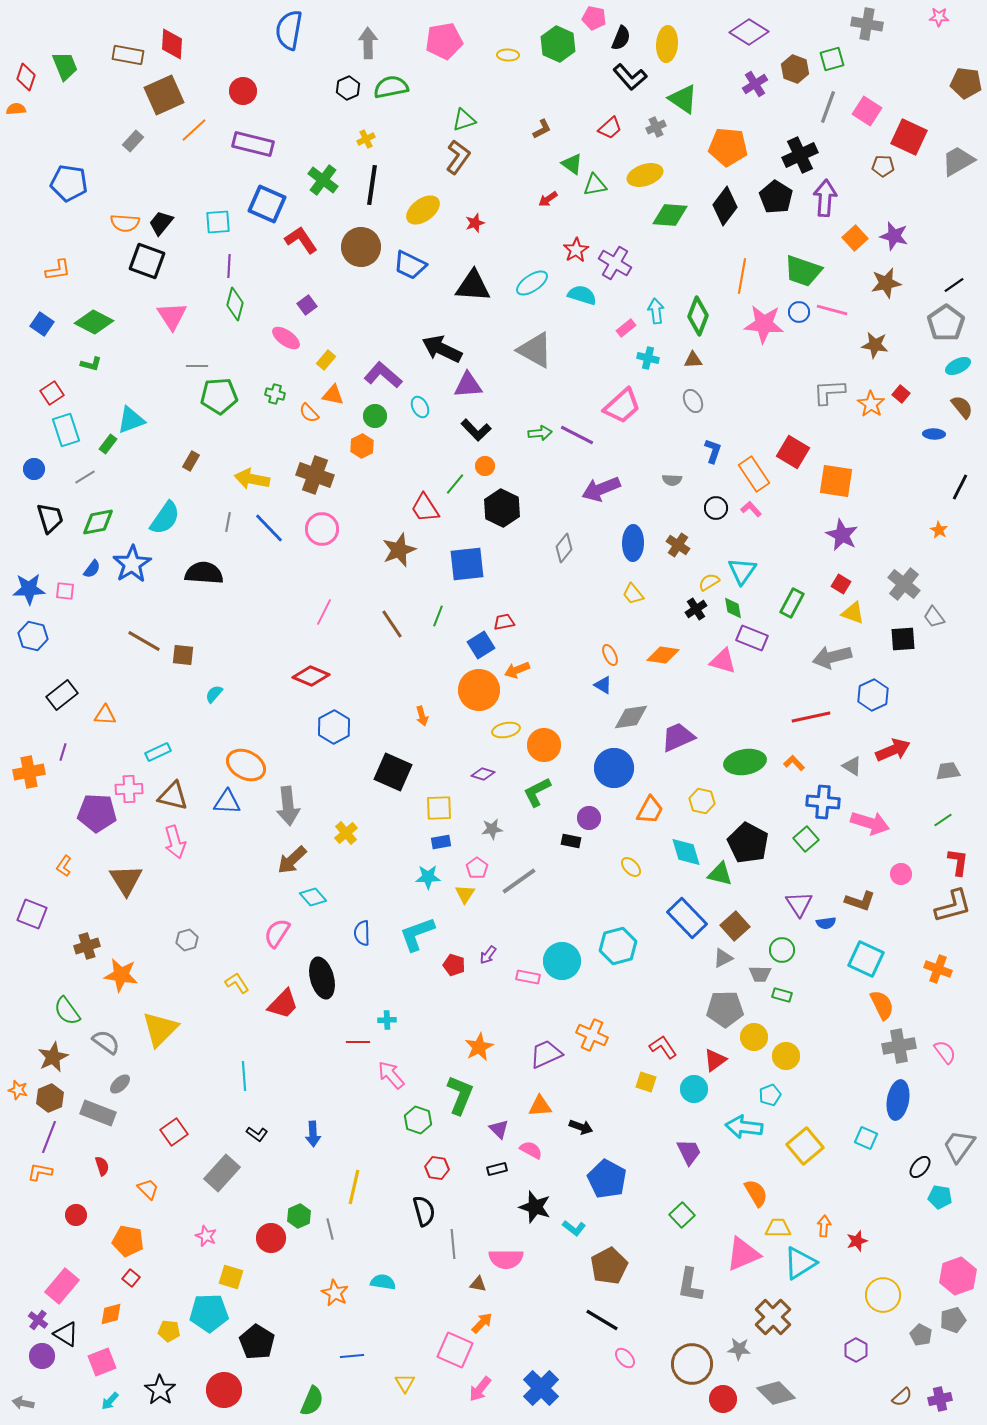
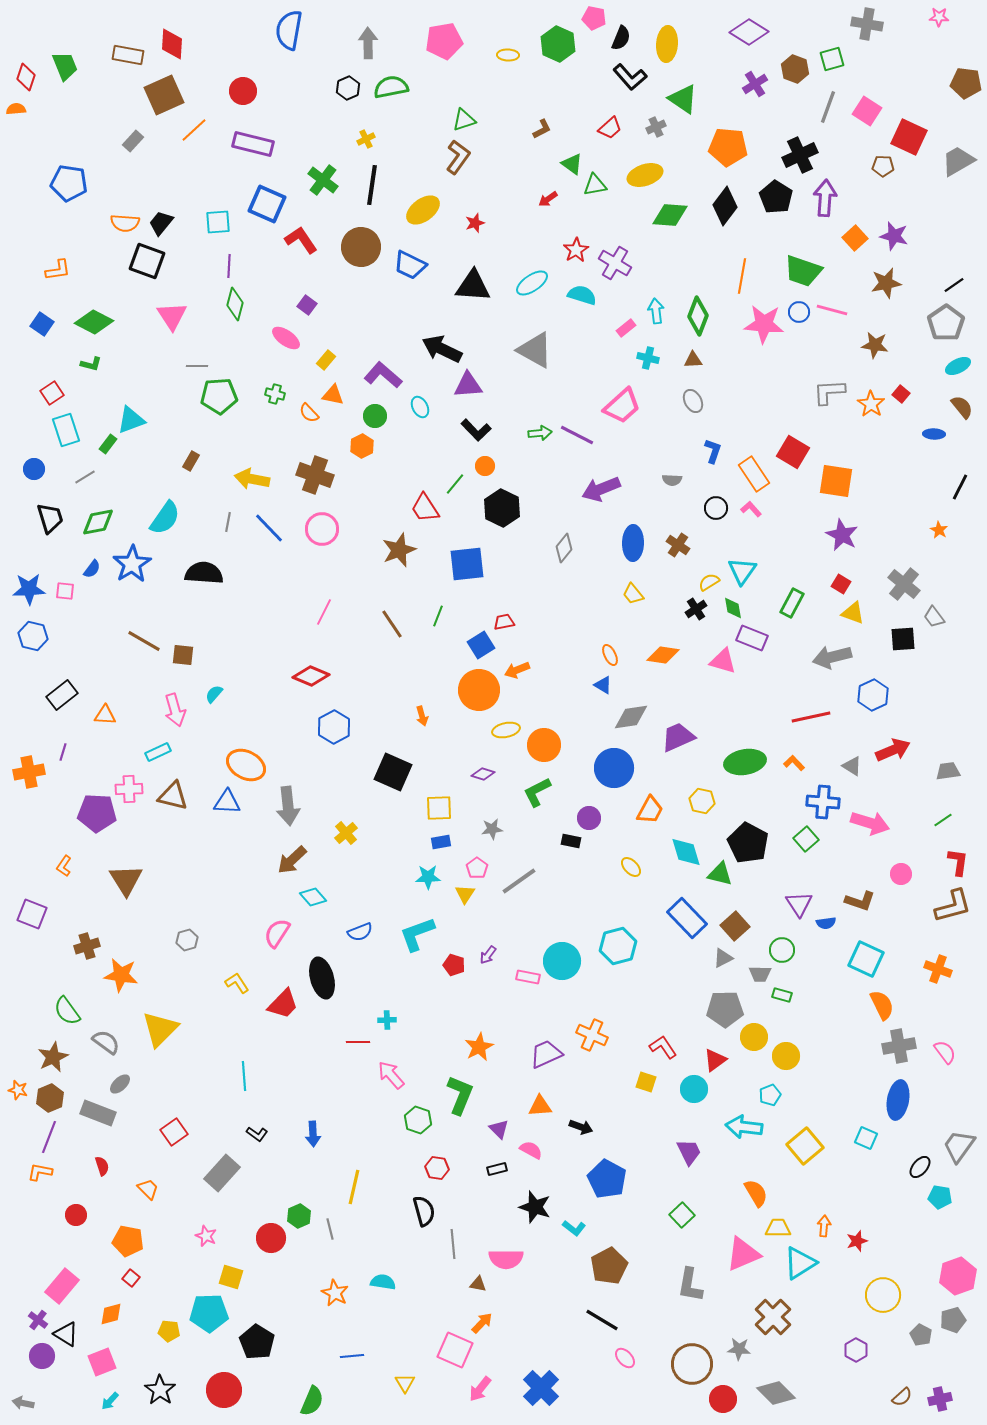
purple square at (307, 305): rotated 18 degrees counterclockwise
pink arrow at (175, 842): moved 132 px up
blue semicircle at (362, 933): moved 2 px left, 1 px up; rotated 110 degrees counterclockwise
